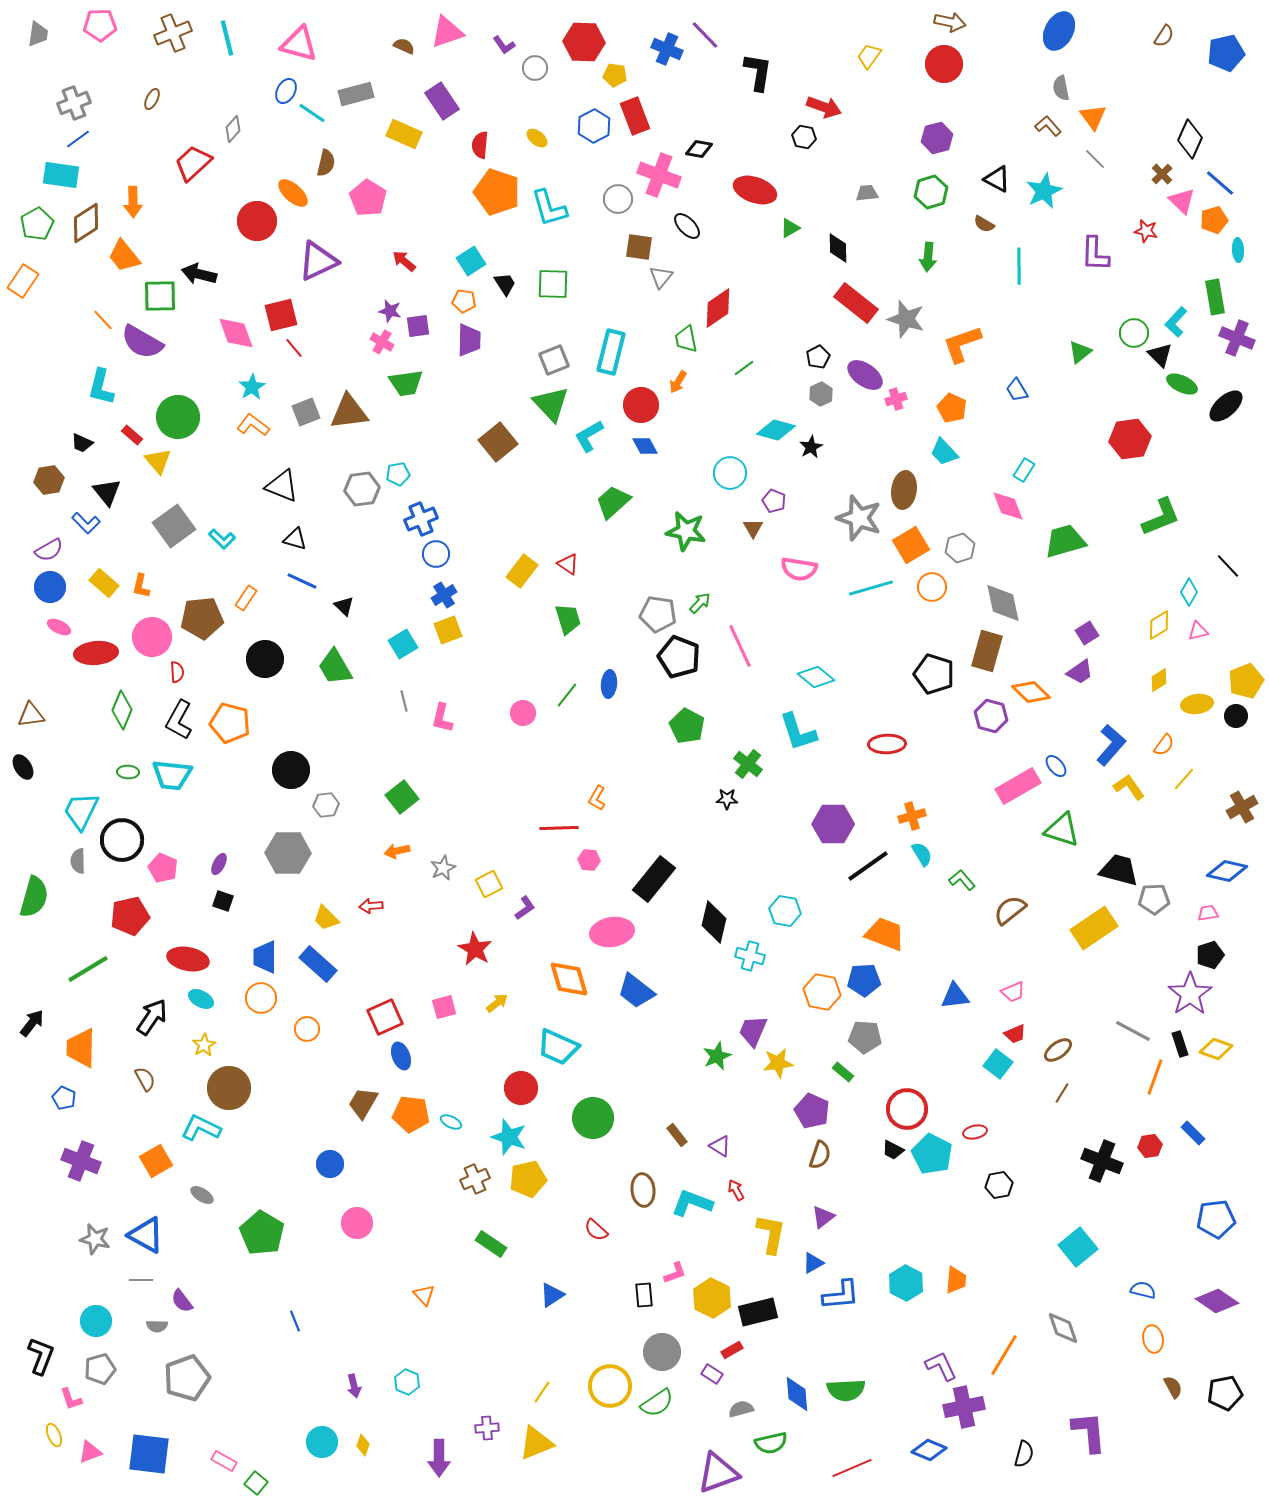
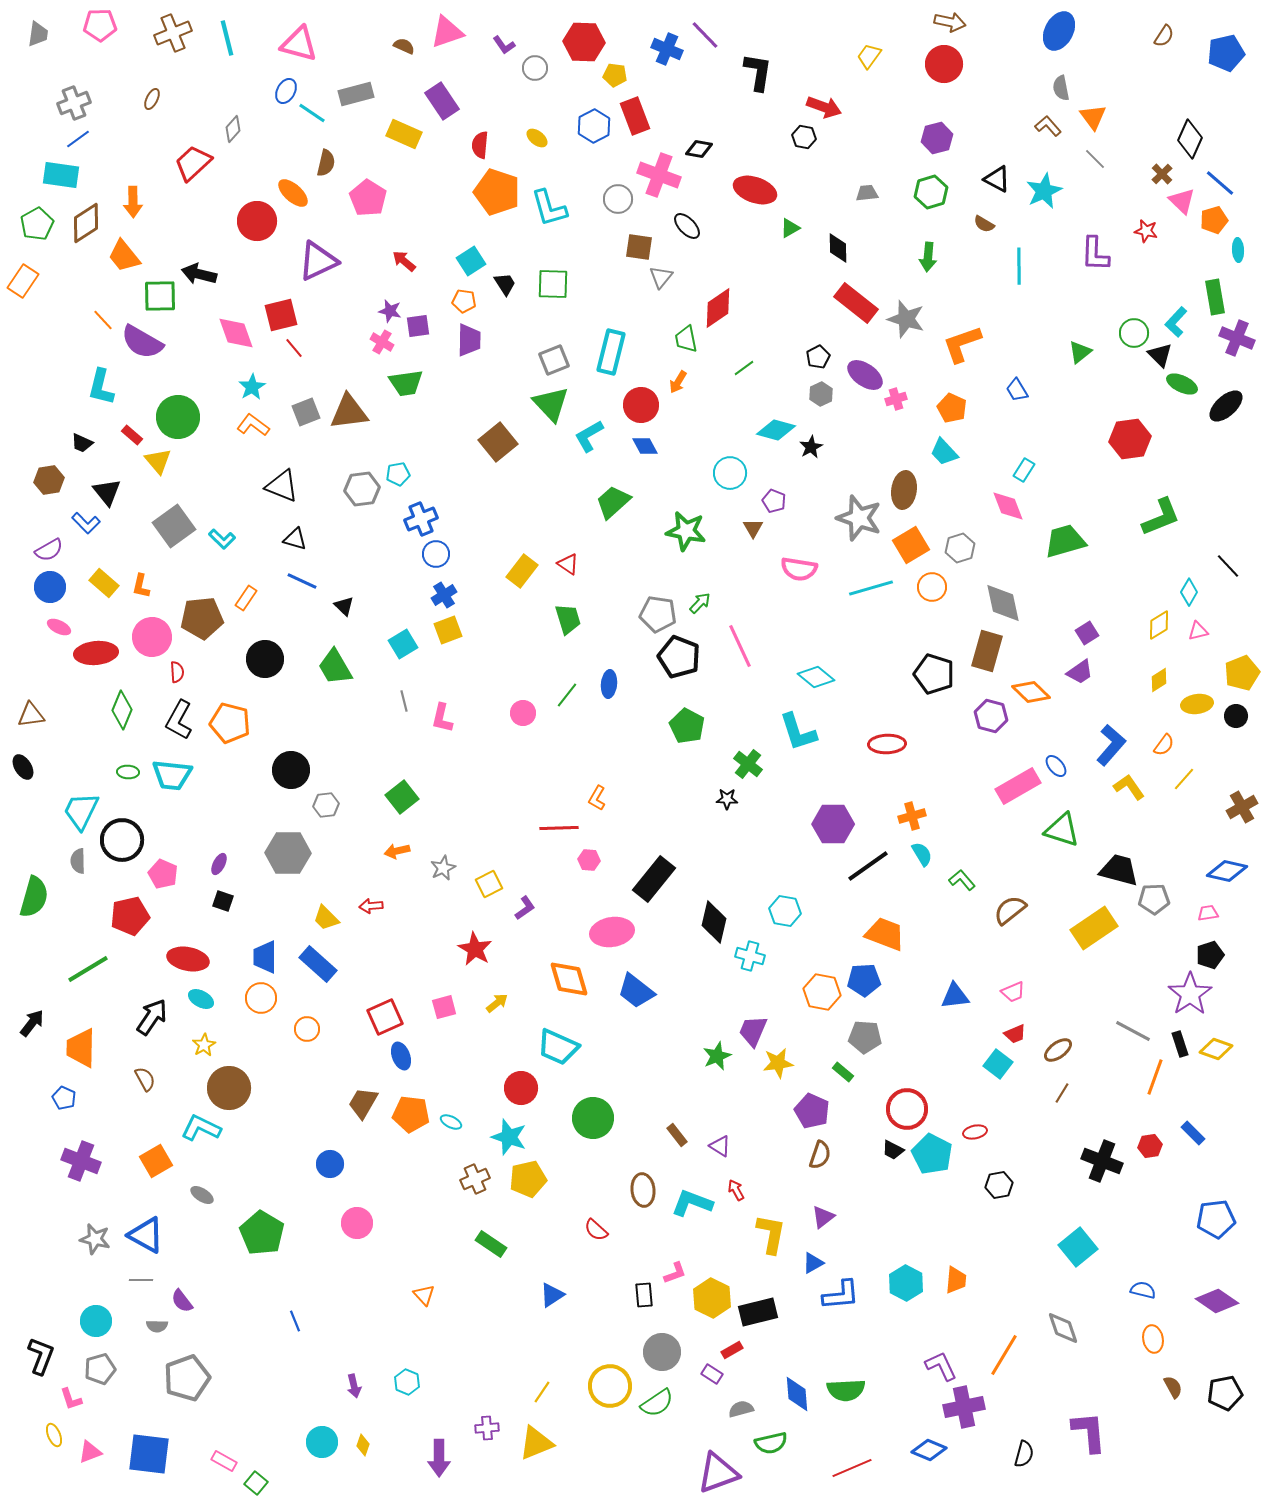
yellow pentagon at (1246, 681): moved 4 px left, 8 px up
pink pentagon at (163, 868): moved 6 px down
